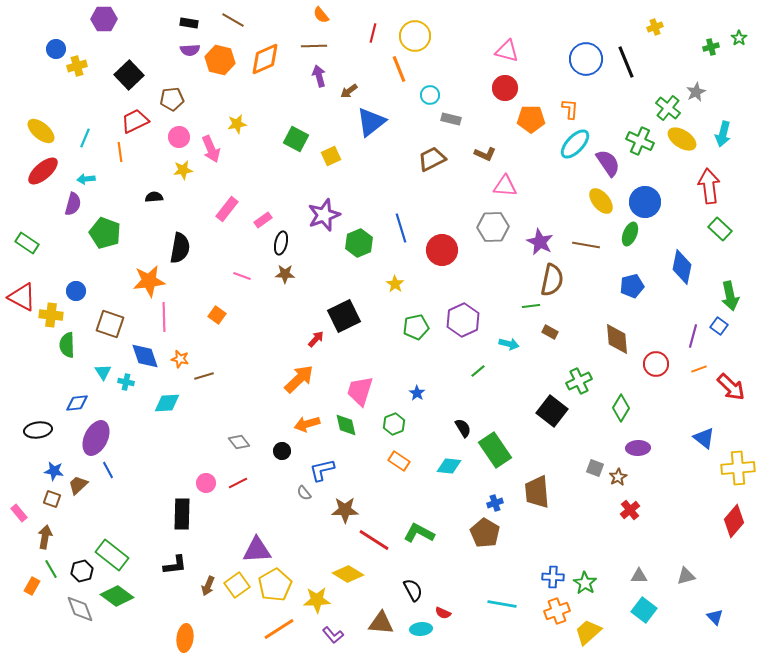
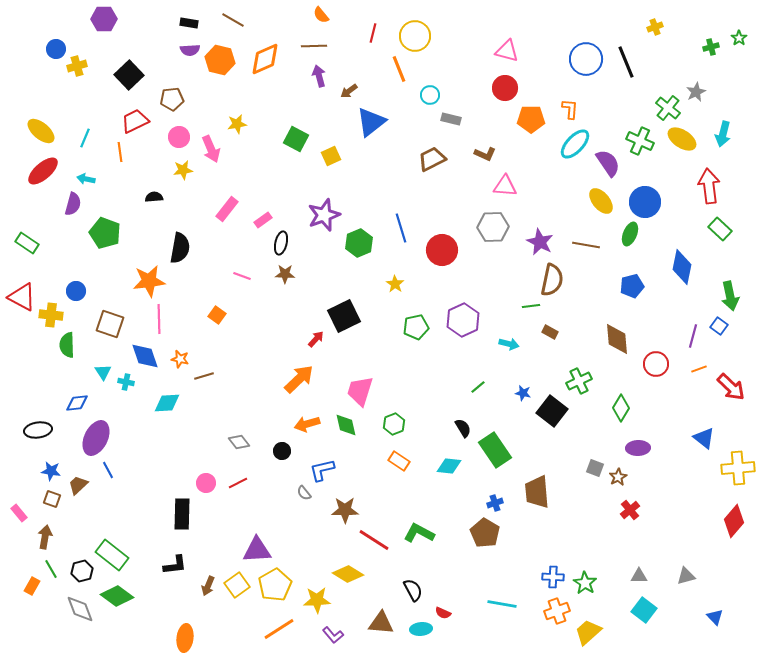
cyan arrow at (86, 179): rotated 18 degrees clockwise
pink line at (164, 317): moved 5 px left, 2 px down
green line at (478, 371): moved 16 px down
blue star at (417, 393): moved 106 px right; rotated 21 degrees counterclockwise
blue star at (54, 471): moved 3 px left
